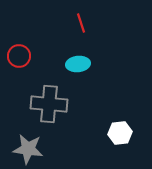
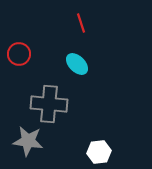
red circle: moved 2 px up
cyan ellipse: moved 1 px left; rotated 50 degrees clockwise
white hexagon: moved 21 px left, 19 px down
gray star: moved 8 px up
